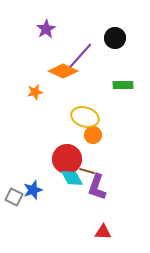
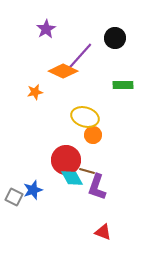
red circle: moved 1 px left, 1 px down
red triangle: rotated 18 degrees clockwise
